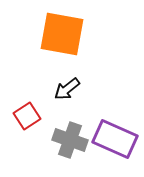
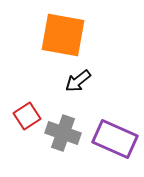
orange square: moved 1 px right, 1 px down
black arrow: moved 11 px right, 8 px up
gray cross: moved 7 px left, 7 px up
